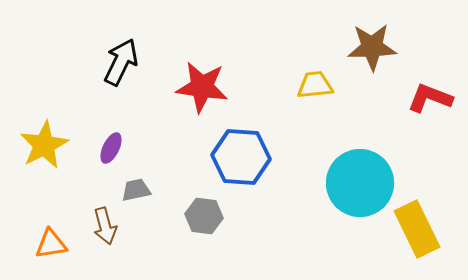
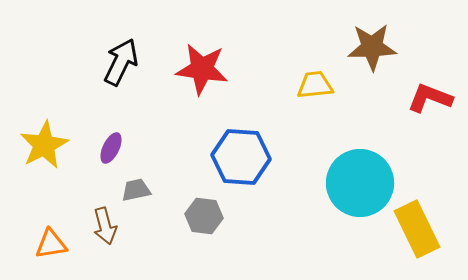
red star: moved 18 px up
